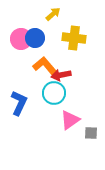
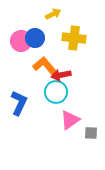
yellow arrow: rotated 14 degrees clockwise
pink circle: moved 2 px down
cyan circle: moved 2 px right, 1 px up
